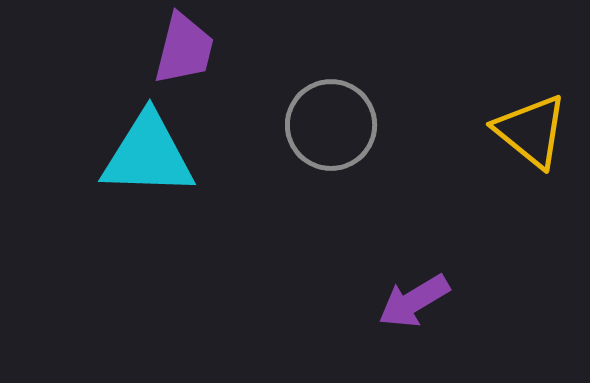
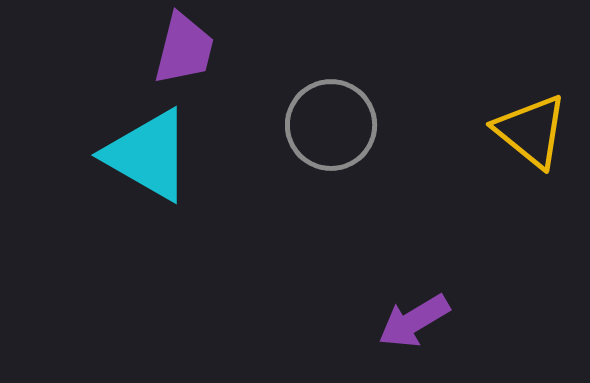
cyan triangle: rotated 28 degrees clockwise
purple arrow: moved 20 px down
